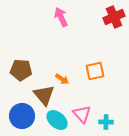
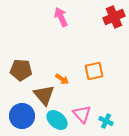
orange square: moved 1 px left
cyan cross: moved 1 px up; rotated 24 degrees clockwise
